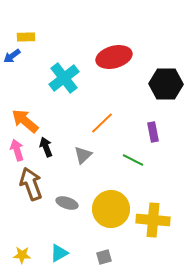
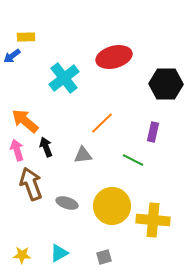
purple rectangle: rotated 24 degrees clockwise
gray triangle: rotated 36 degrees clockwise
yellow circle: moved 1 px right, 3 px up
